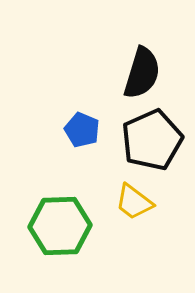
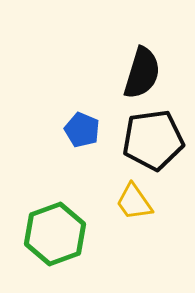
black pentagon: moved 1 px right; rotated 16 degrees clockwise
yellow trapezoid: rotated 18 degrees clockwise
green hexagon: moved 5 px left, 8 px down; rotated 18 degrees counterclockwise
